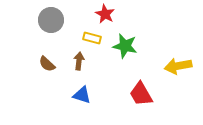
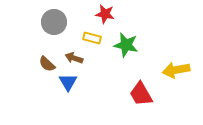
red star: rotated 18 degrees counterclockwise
gray circle: moved 3 px right, 2 px down
green star: moved 1 px right, 1 px up
brown arrow: moved 5 px left, 3 px up; rotated 78 degrees counterclockwise
yellow arrow: moved 2 px left, 4 px down
blue triangle: moved 14 px left, 13 px up; rotated 42 degrees clockwise
